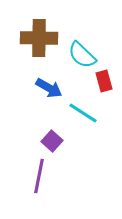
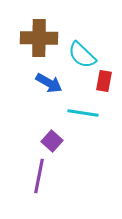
red rectangle: rotated 25 degrees clockwise
blue arrow: moved 5 px up
cyan line: rotated 24 degrees counterclockwise
